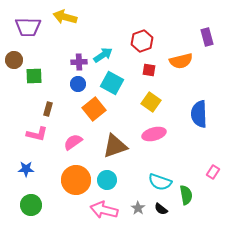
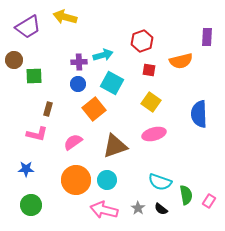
purple trapezoid: rotated 32 degrees counterclockwise
purple rectangle: rotated 18 degrees clockwise
cyan arrow: rotated 18 degrees clockwise
pink rectangle: moved 4 px left, 29 px down
